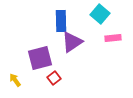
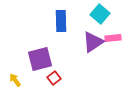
purple triangle: moved 21 px right
purple square: moved 1 px down
